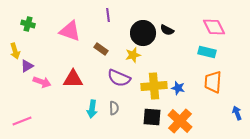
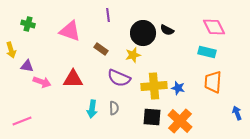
yellow arrow: moved 4 px left, 1 px up
purple triangle: rotated 40 degrees clockwise
